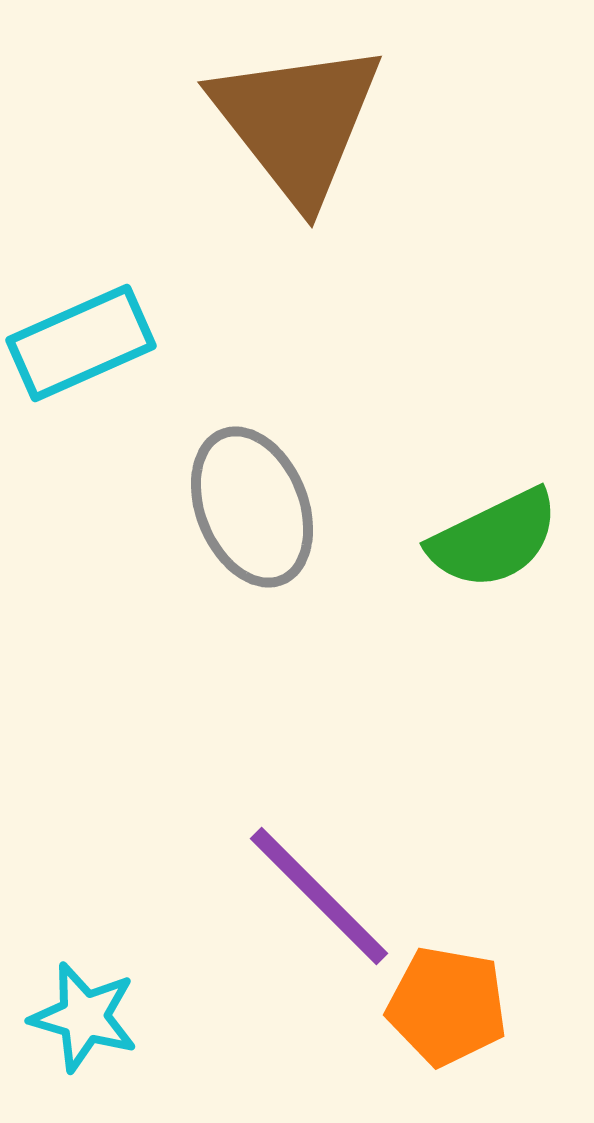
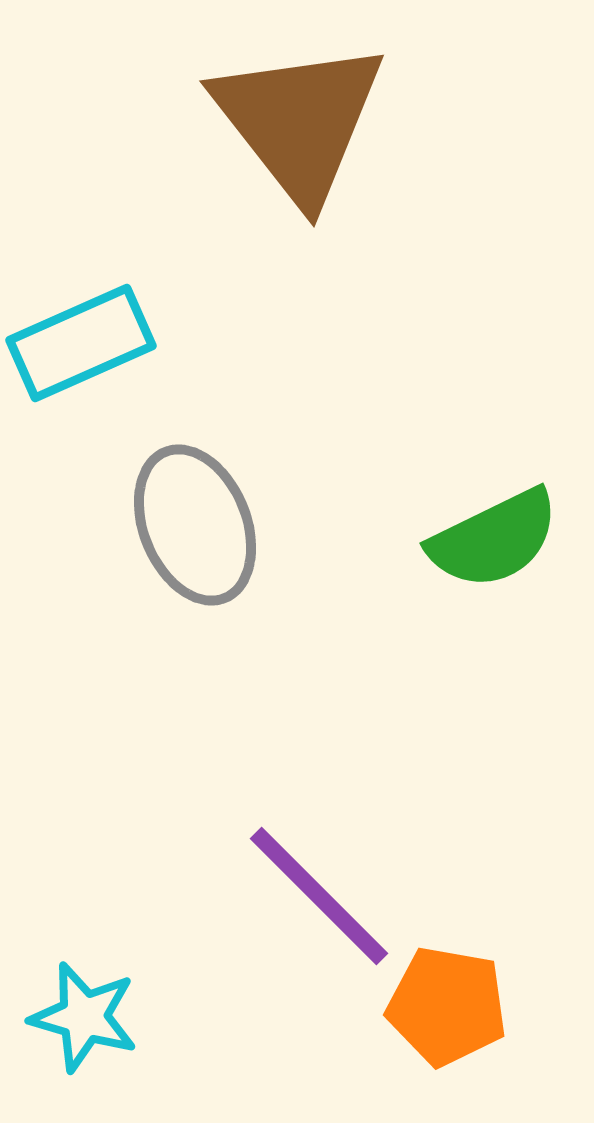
brown triangle: moved 2 px right, 1 px up
gray ellipse: moved 57 px left, 18 px down
